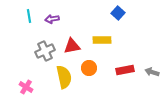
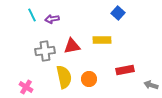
cyan line: moved 3 px right, 1 px up; rotated 16 degrees counterclockwise
gray cross: rotated 18 degrees clockwise
orange circle: moved 11 px down
gray arrow: moved 1 px left, 13 px down
